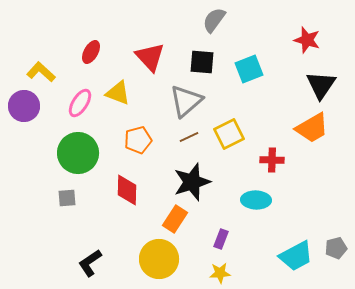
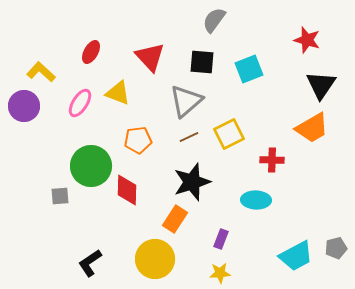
orange pentagon: rotated 8 degrees clockwise
green circle: moved 13 px right, 13 px down
gray square: moved 7 px left, 2 px up
yellow circle: moved 4 px left
